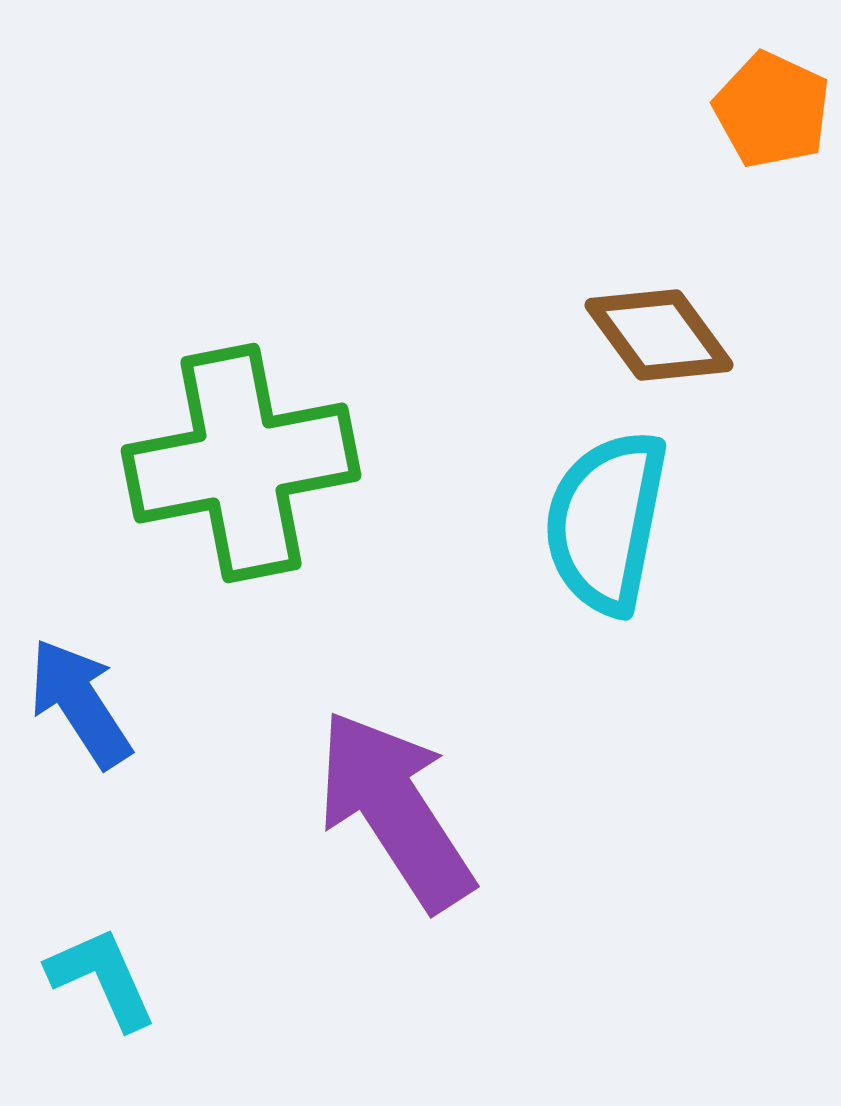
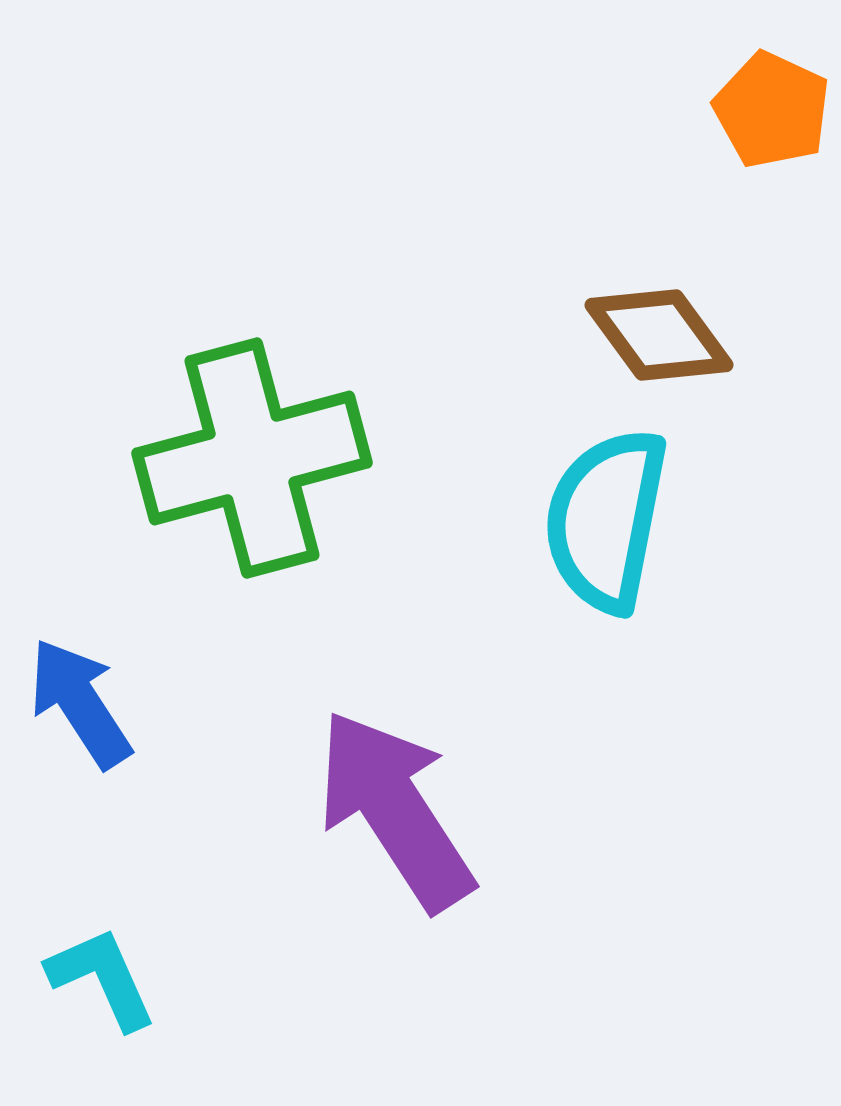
green cross: moved 11 px right, 5 px up; rotated 4 degrees counterclockwise
cyan semicircle: moved 2 px up
